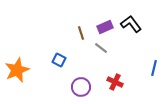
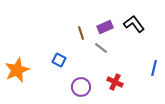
black L-shape: moved 3 px right
